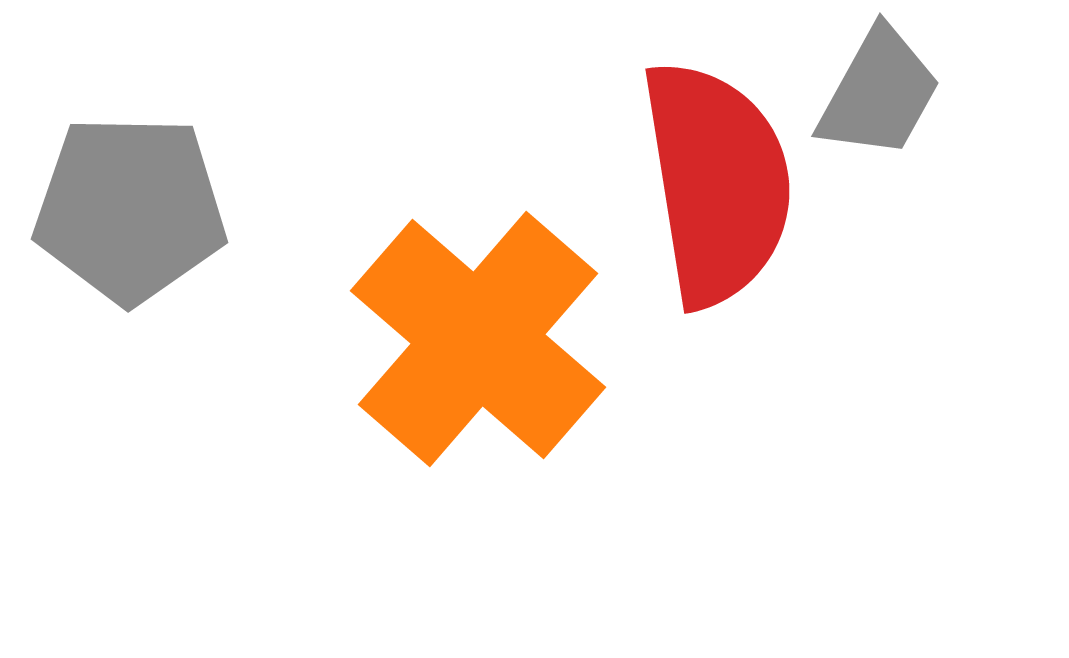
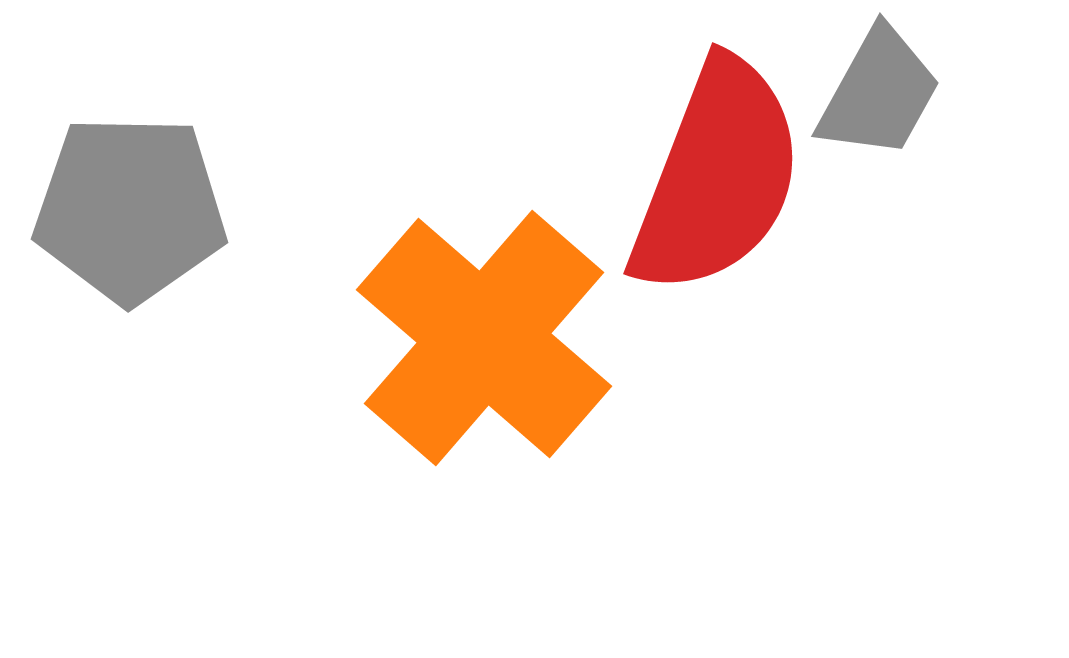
red semicircle: moved 6 px up; rotated 30 degrees clockwise
orange cross: moved 6 px right, 1 px up
